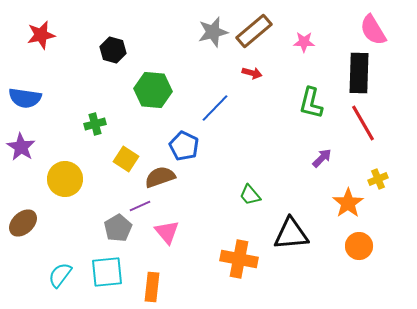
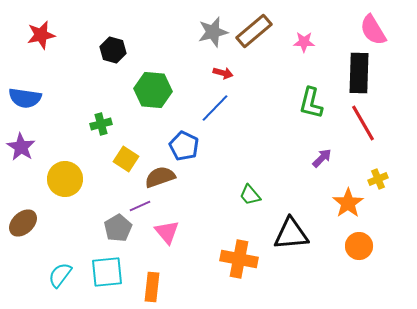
red arrow: moved 29 px left
green cross: moved 6 px right
